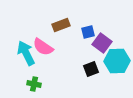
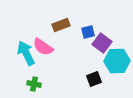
black square: moved 3 px right, 10 px down
